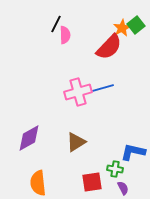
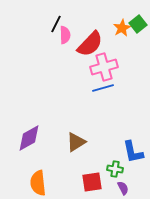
green square: moved 2 px right, 1 px up
red semicircle: moved 19 px left, 3 px up
pink cross: moved 26 px right, 25 px up
blue L-shape: rotated 115 degrees counterclockwise
